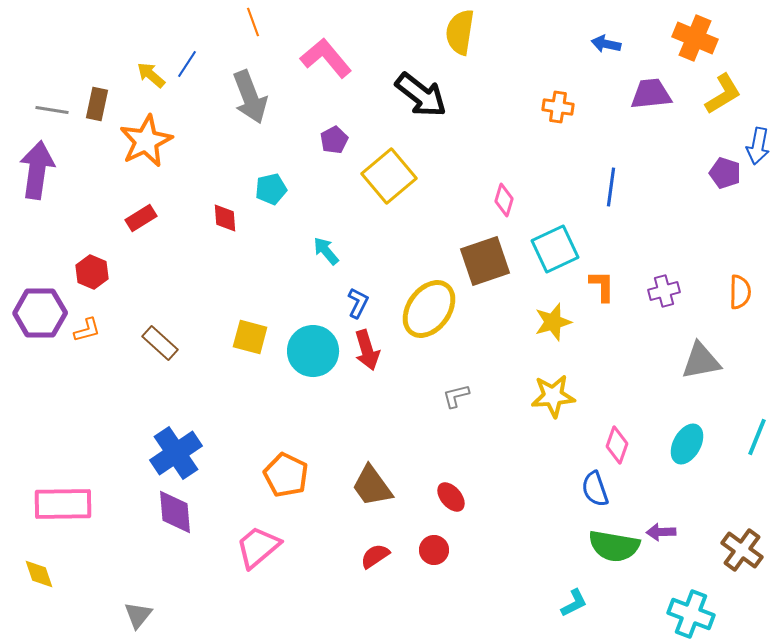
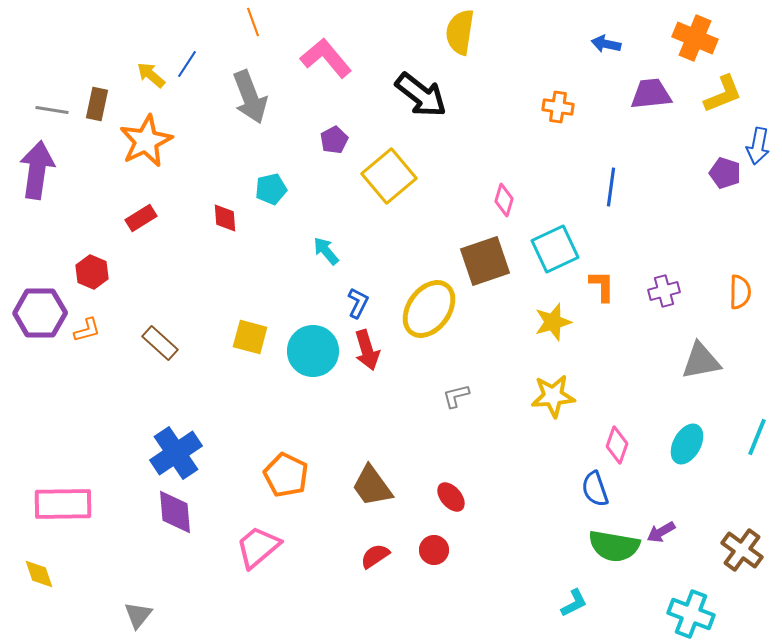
yellow L-shape at (723, 94): rotated 9 degrees clockwise
purple arrow at (661, 532): rotated 28 degrees counterclockwise
